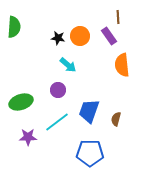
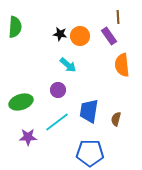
green semicircle: moved 1 px right
black star: moved 2 px right, 4 px up
blue trapezoid: rotated 10 degrees counterclockwise
